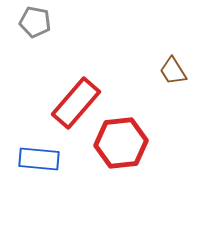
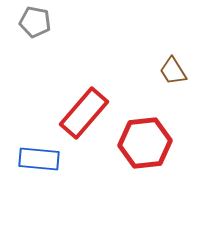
red rectangle: moved 8 px right, 10 px down
red hexagon: moved 24 px right
